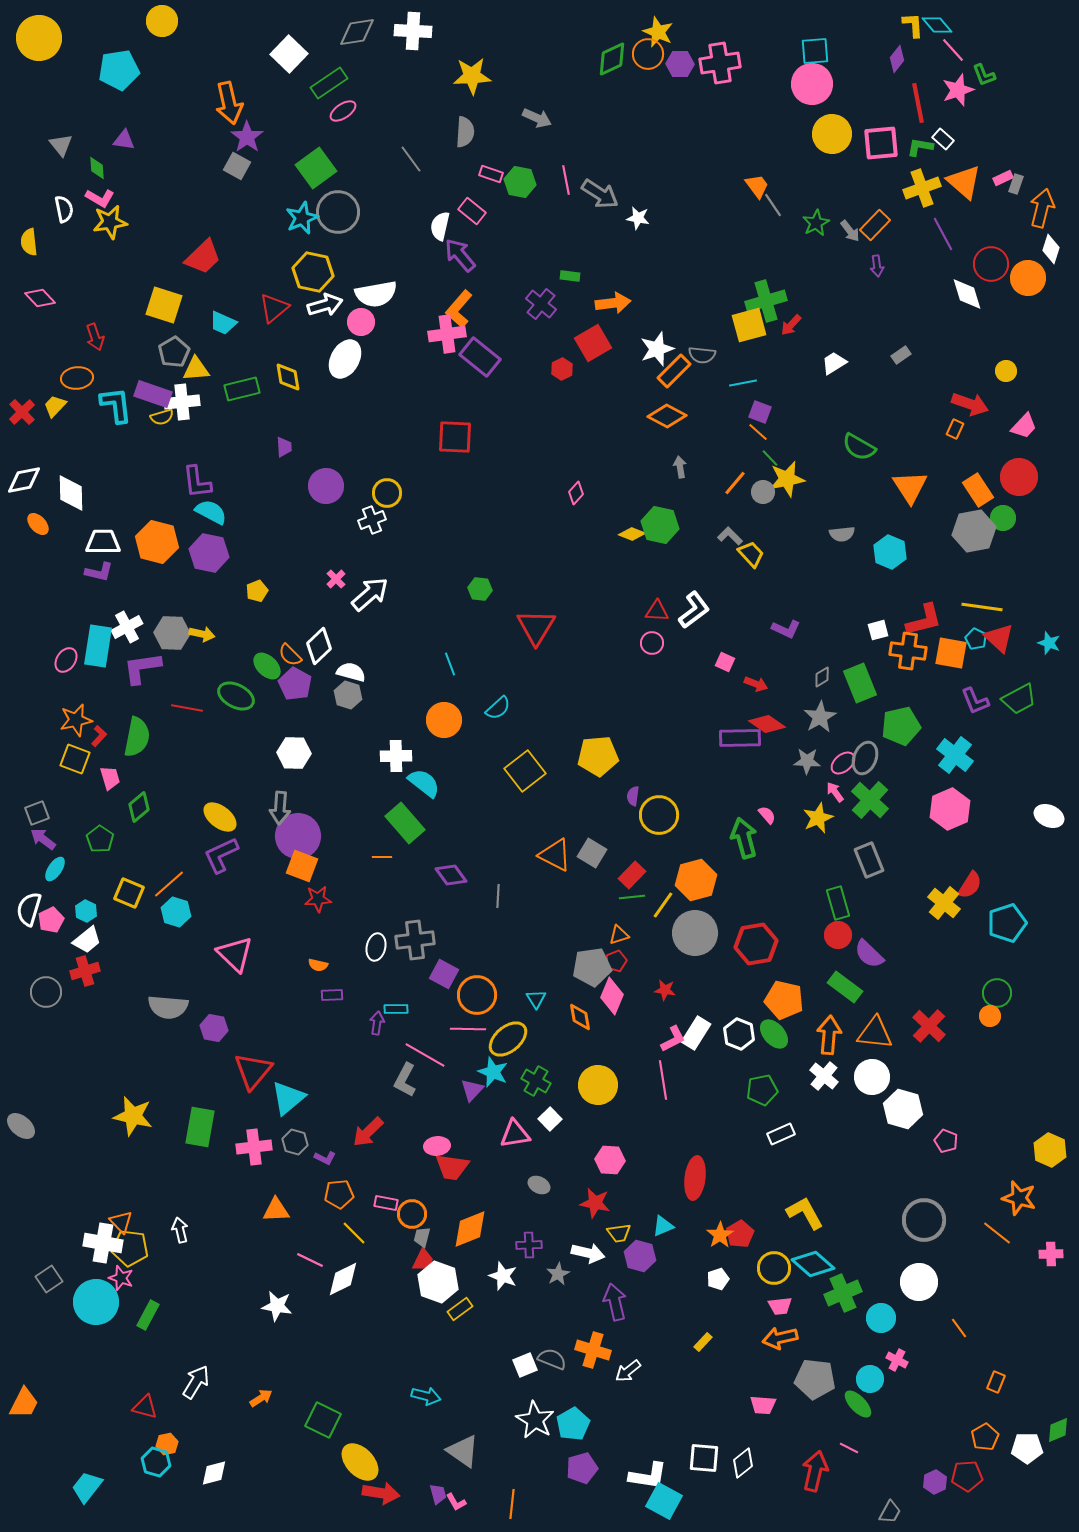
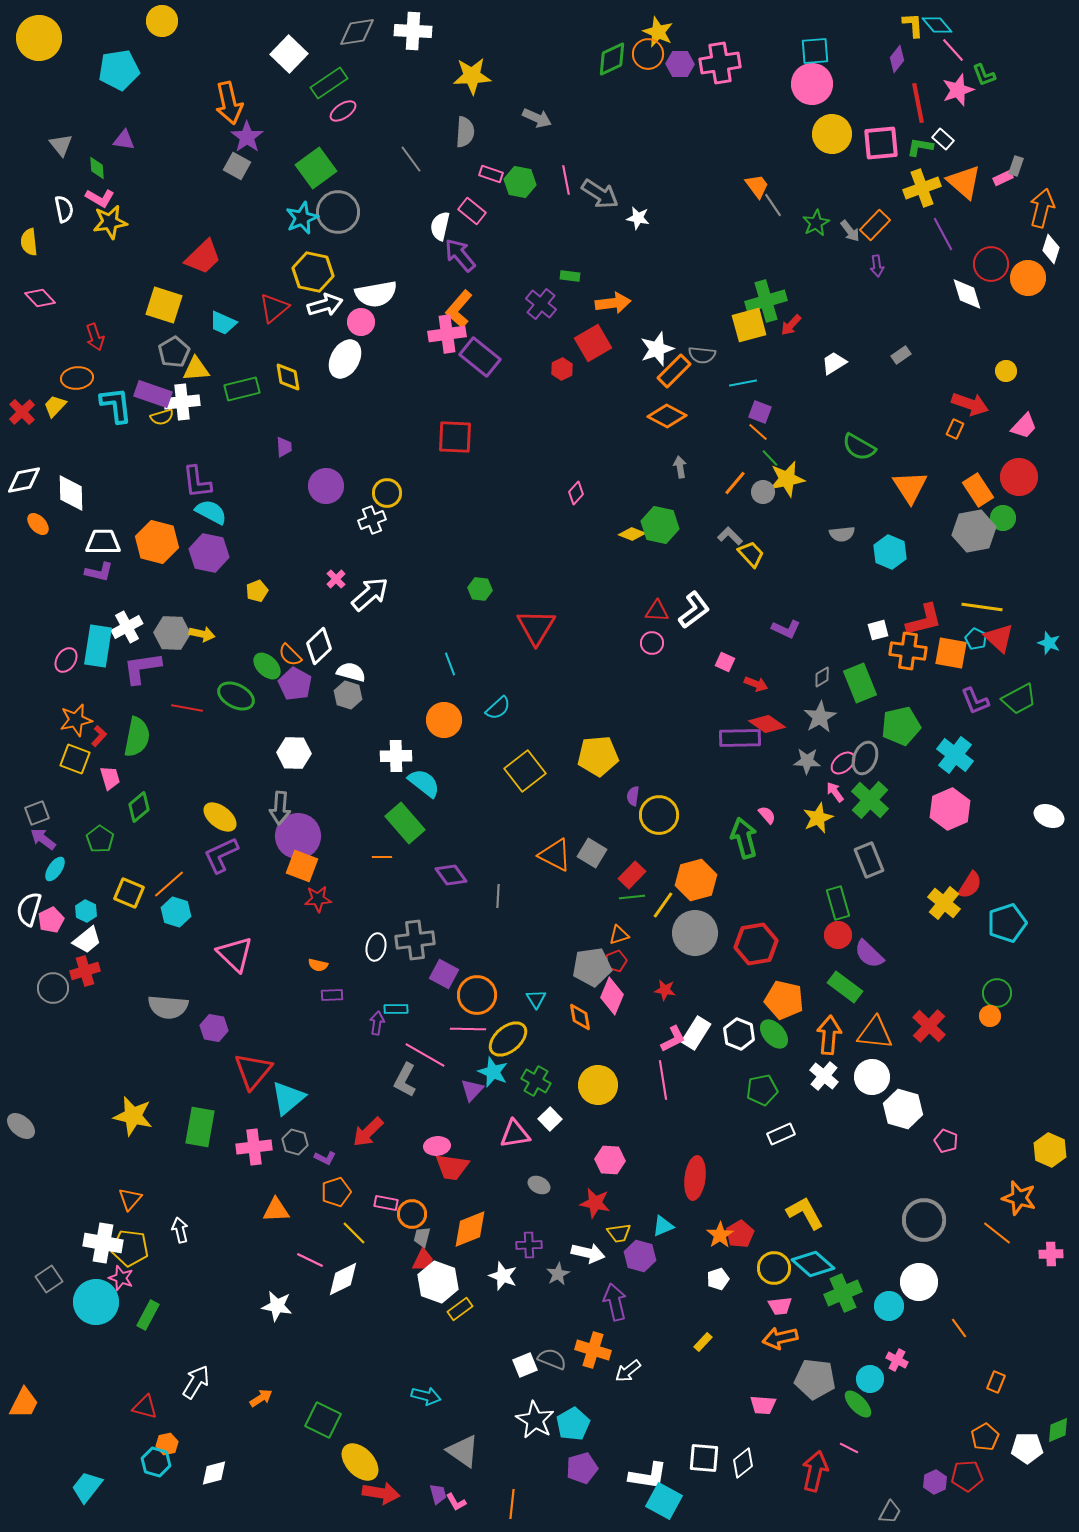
gray rectangle at (1016, 184): moved 18 px up
gray circle at (46, 992): moved 7 px right, 4 px up
orange pentagon at (339, 1194): moved 3 px left, 2 px up; rotated 12 degrees counterclockwise
orange triangle at (121, 1222): moved 9 px right, 23 px up; rotated 25 degrees clockwise
cyan circle at (881, 1318): moved 8 px right, 12 px up
